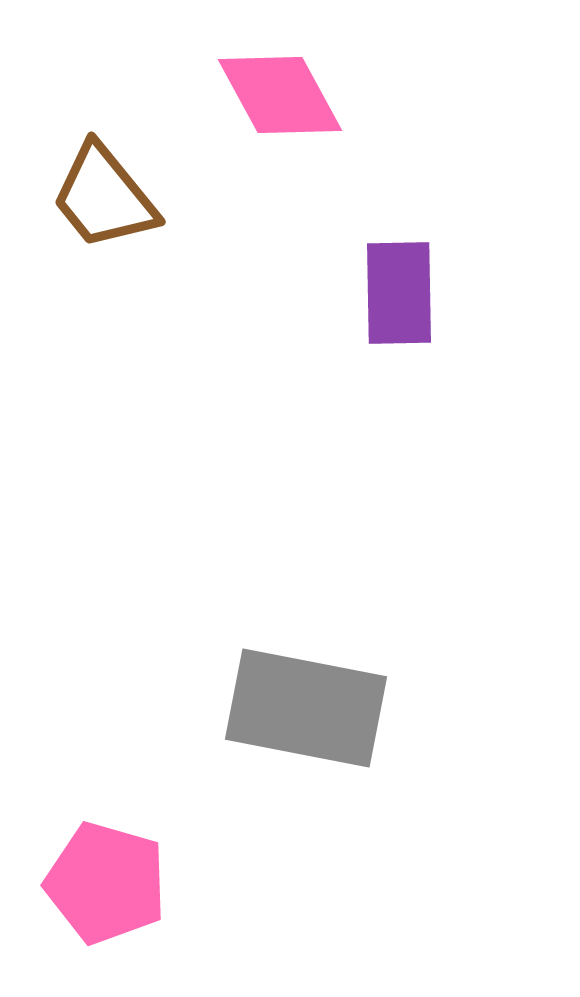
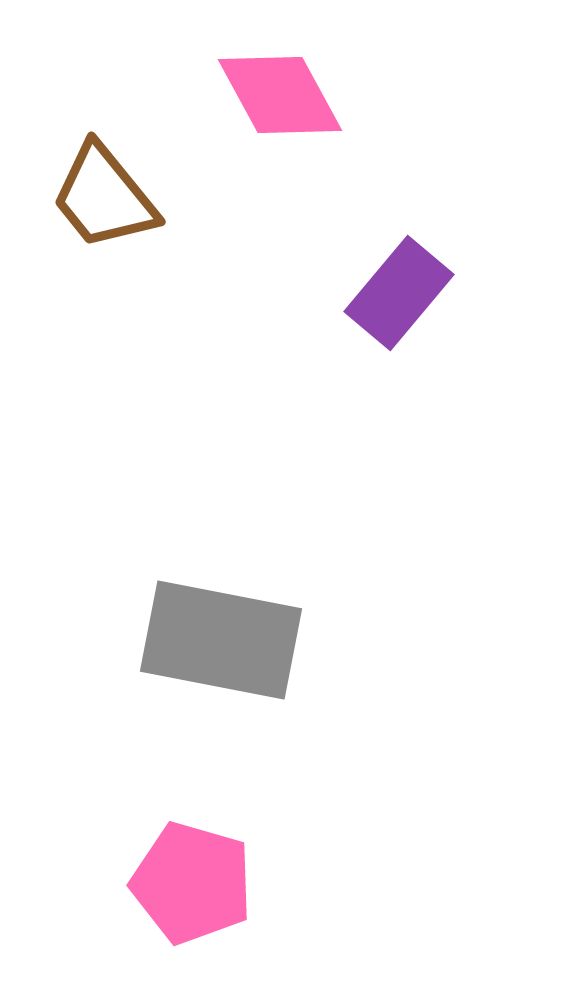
purple rectangle: rotated 41 degrees clockwise
gray rectangle: moved 85 px left, 68 px up
pink pentagon: moved 86 px right
